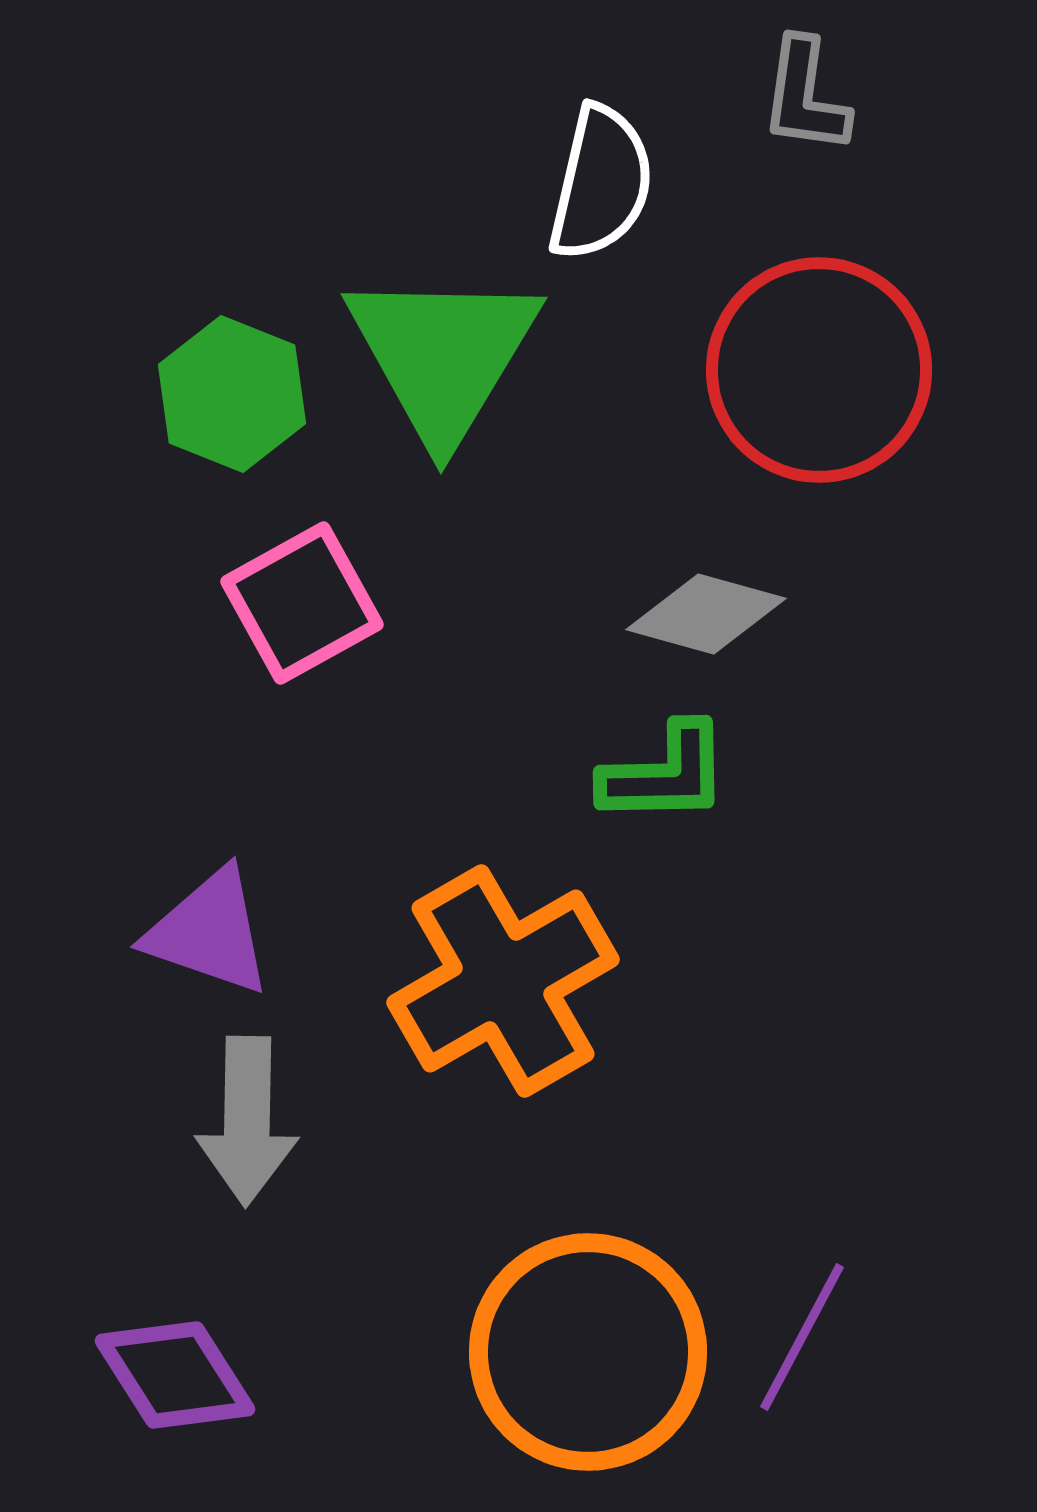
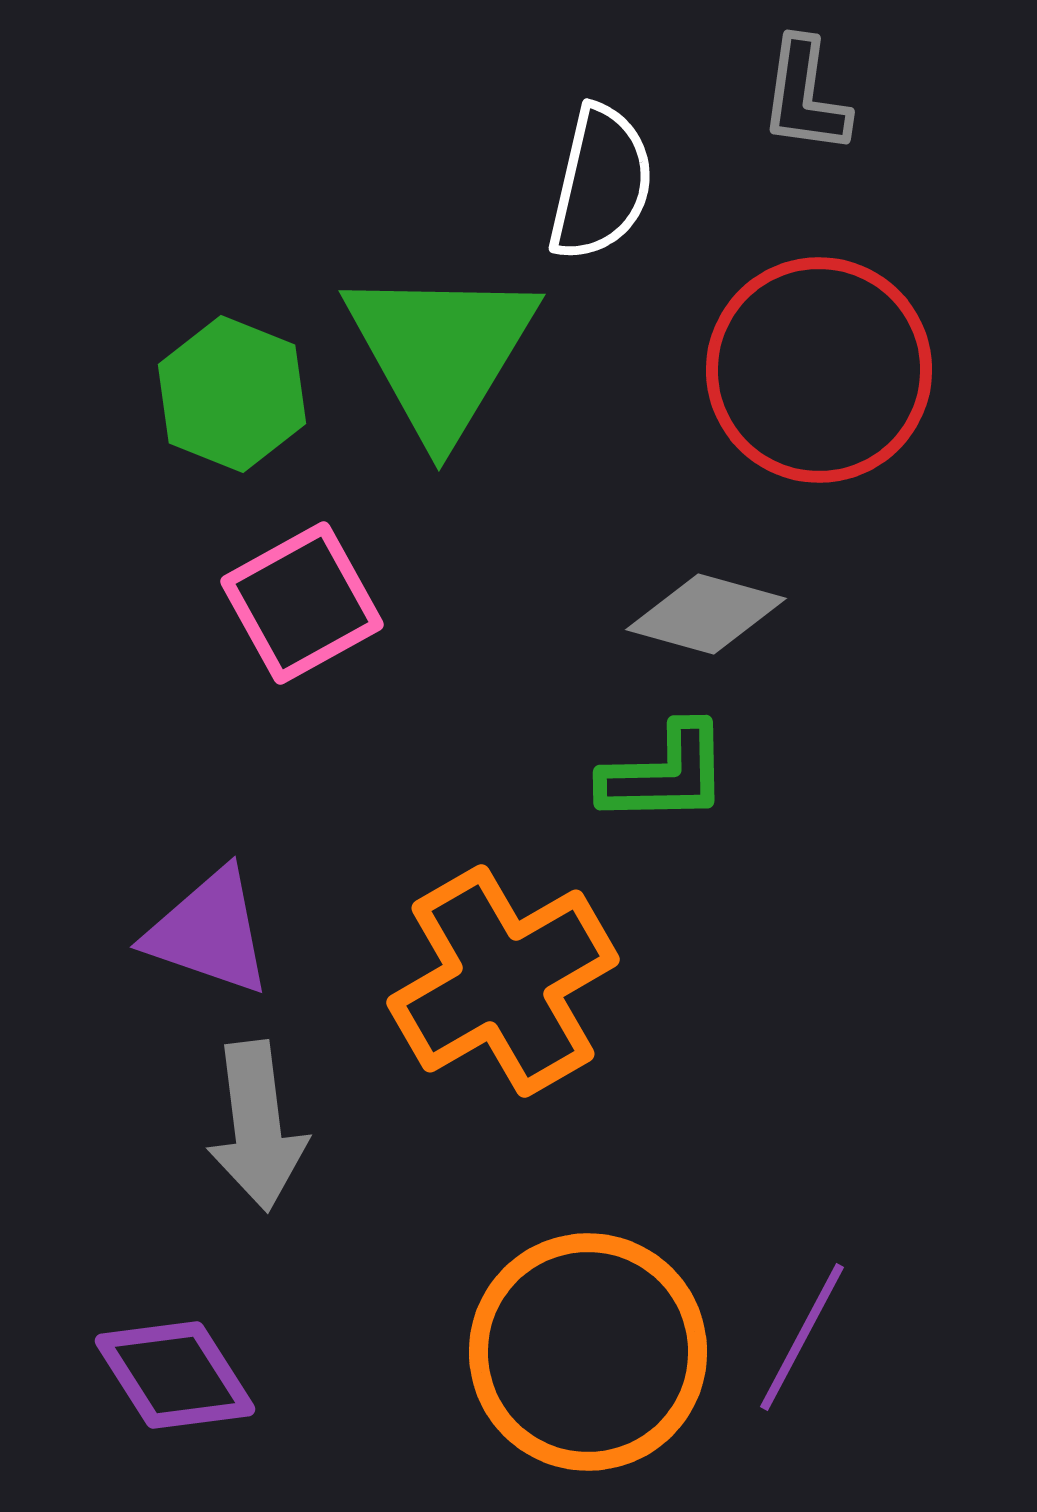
green triangle: moved 2 px left, 3 px up
gray arrow: moved 10 px right, 5 px down; rotated 8 degrees counterclockwise
